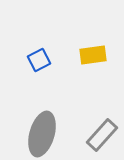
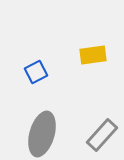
blue square: moved 3 px left, 12 px down
